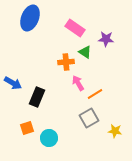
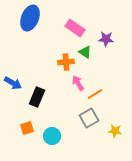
cyan circle: moved 3 px right, 2 px up
